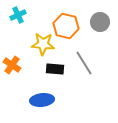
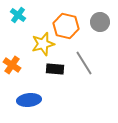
cyan cross: rotated 28 degrees counterclockwise
yellow star: rotated 20 degrees counterclockwise
blue ellipse: moved 13 px left
